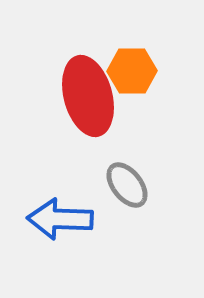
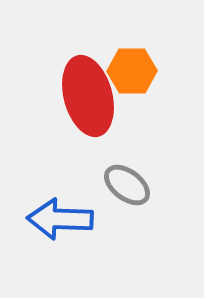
gray ellipse: rotated 15 degrees counterclockwise
